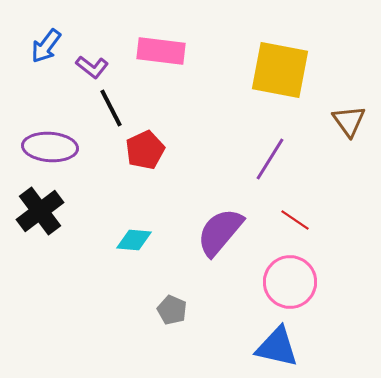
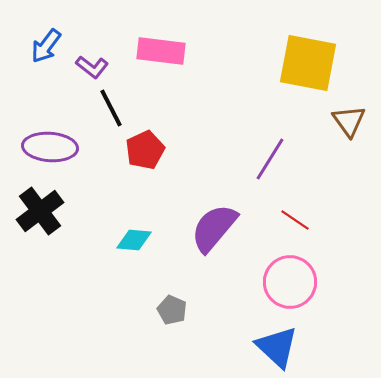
yellow square: moved 28 px right, 7 px up
purple semicircle: moved 6 px left, 4 px up
blue triangle: rotated 30 degrees clockwise
